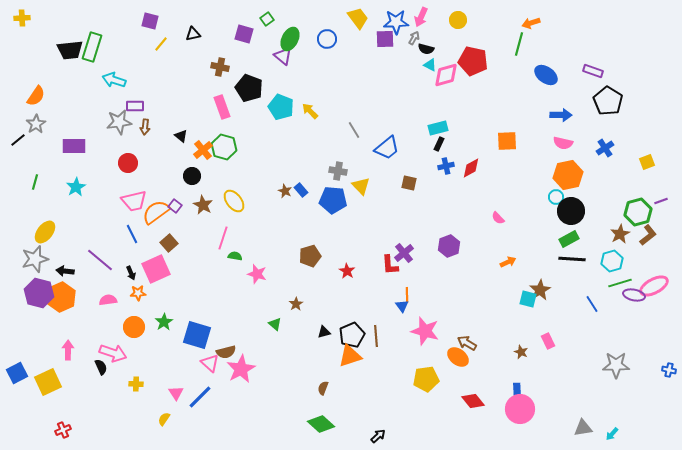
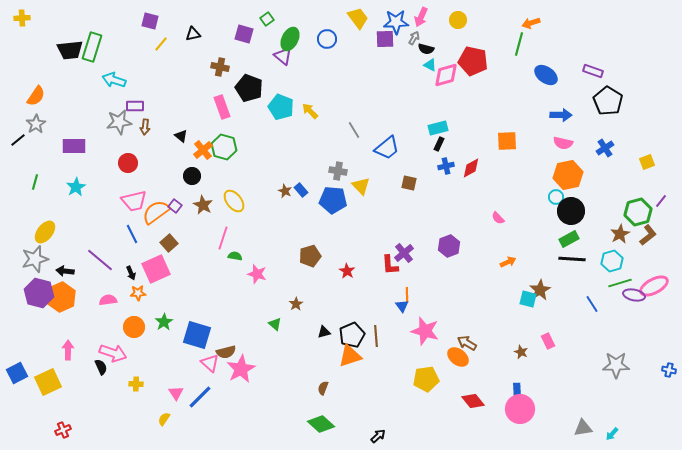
purple line at (661, 201): rotated 32 degrees counterclockwise
